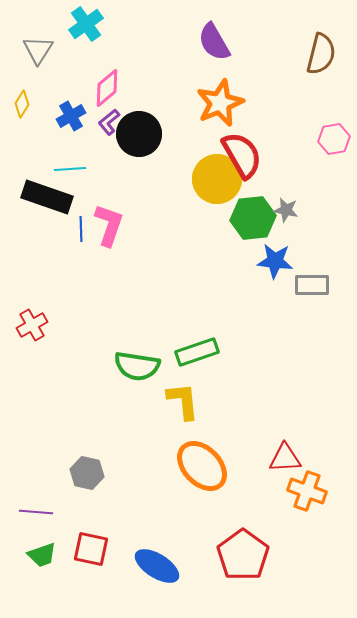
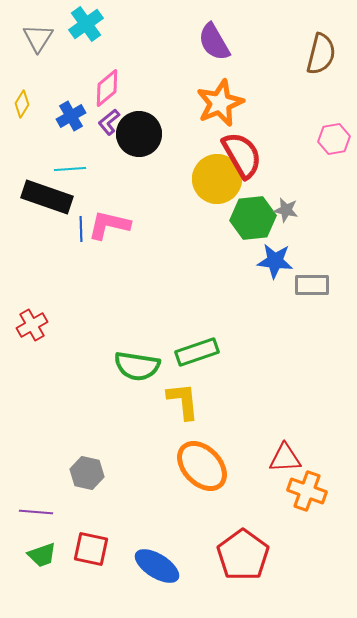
gray triangle: moved 12 px up
pink L-shape: rotated 96 degrees counterclockwise
